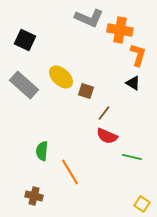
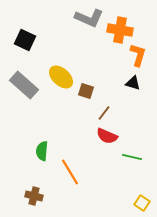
black triangle: rotated 14 degrees counterclockwise
yellow square: moved 1 px up
